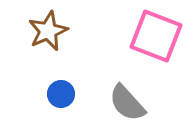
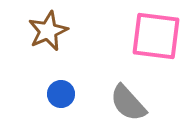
pink square: rotated 14 degrees counterclockwise
gray semicircle: moved 1 px right
